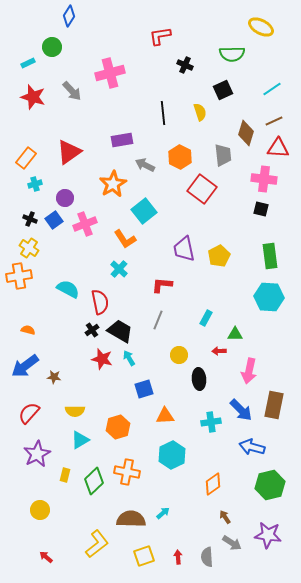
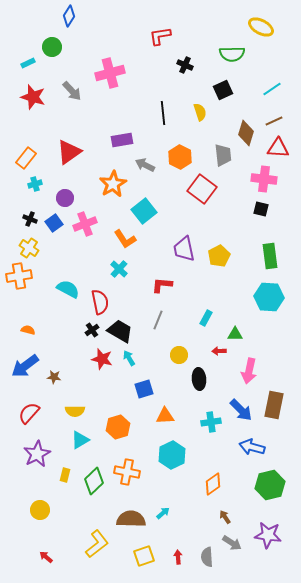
blue square at (54, 220): moved 3 px down
